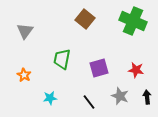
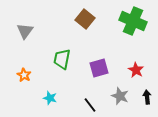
red star: rotated 21 degrees clockwise
cyan star: rotated 24 degrees clockwise
black line: moved 1 px right, 3 px down
